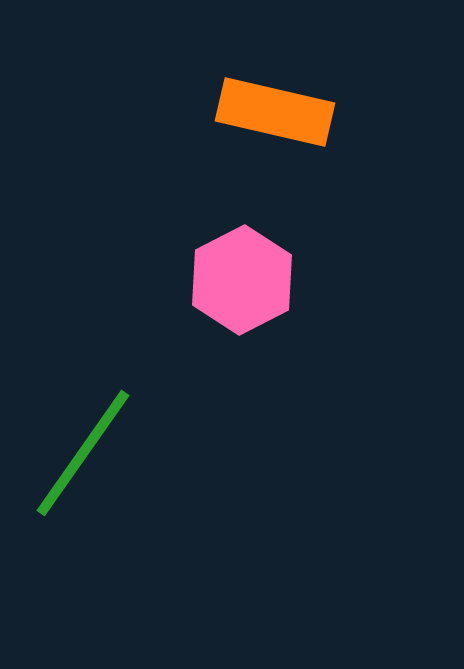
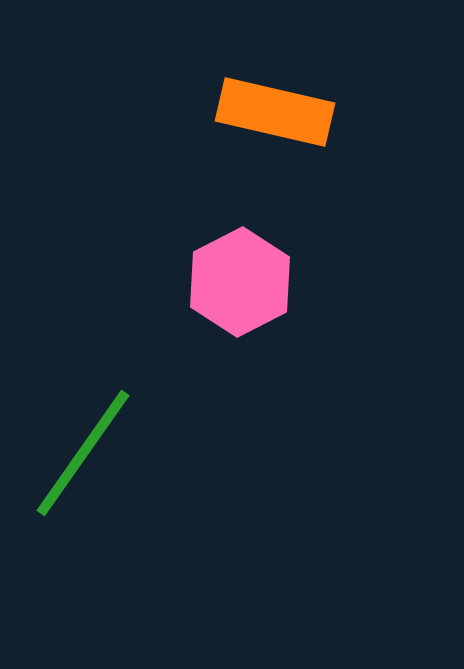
pink hexagon: moved 2 px left, 2 px down
